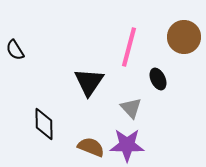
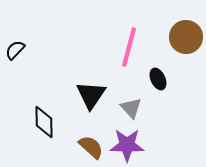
brown circle: moved 2 px right
black semicircle: rotated 75 degrees clockwise
black triangle: moved 2 px right, 13 px down
black diamond: moved 2 px up
brown semicircle: rotated 20 degrees clockwise
